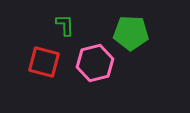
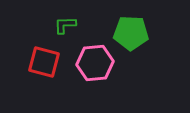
green L-shape: rotated 90 degrees counterclockwise
pink hexagon: rotated 9 degrees clockwise
